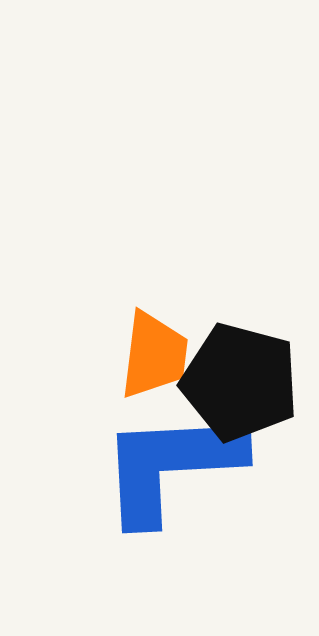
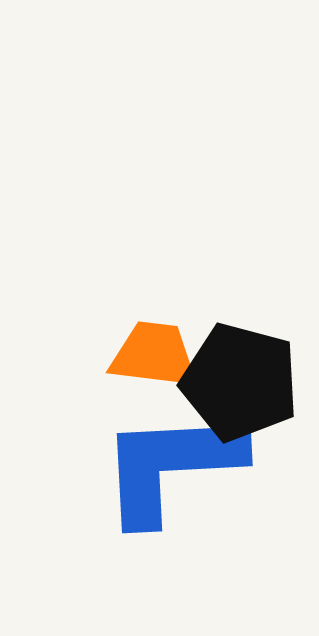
orange trapezoid: rotated 90 degrees counterclockwise
